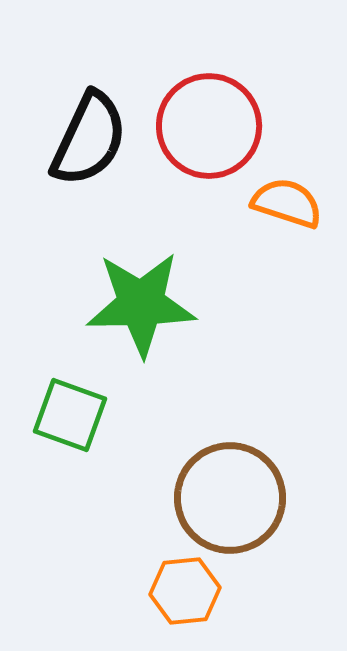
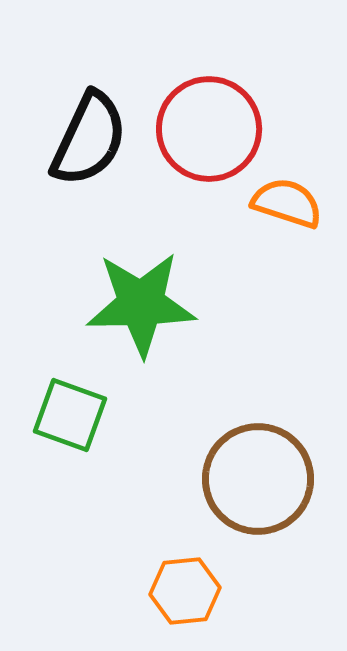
red circle: moved 3 px down
brown circle: moved 28 px right, 19 px up
